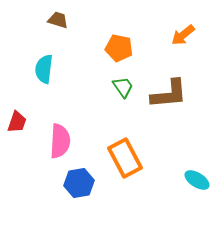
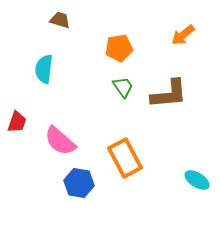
brown trapezoid: moved 2 px right
orange pentagon: rotated 20 degrees counterclockwise
pink semicircle: rotated 128 degrees clockwise
blue hexagon: rotated 20 degrees clockwise
